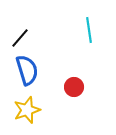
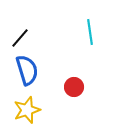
cyan line: moved 1 px right, 2 px down
